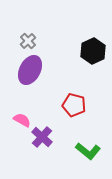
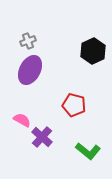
gray cross: rotated 21 degrees clockwise
